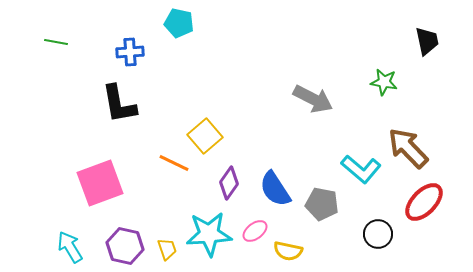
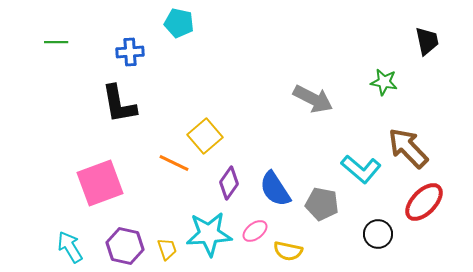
green line: rotated 10 degrees counterclockwise
